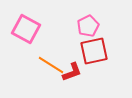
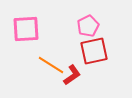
pink square: rotated 32 degrees counterclockwise
red L-shape: moved 3 px down; rotated 15 degrees counterclockwise
